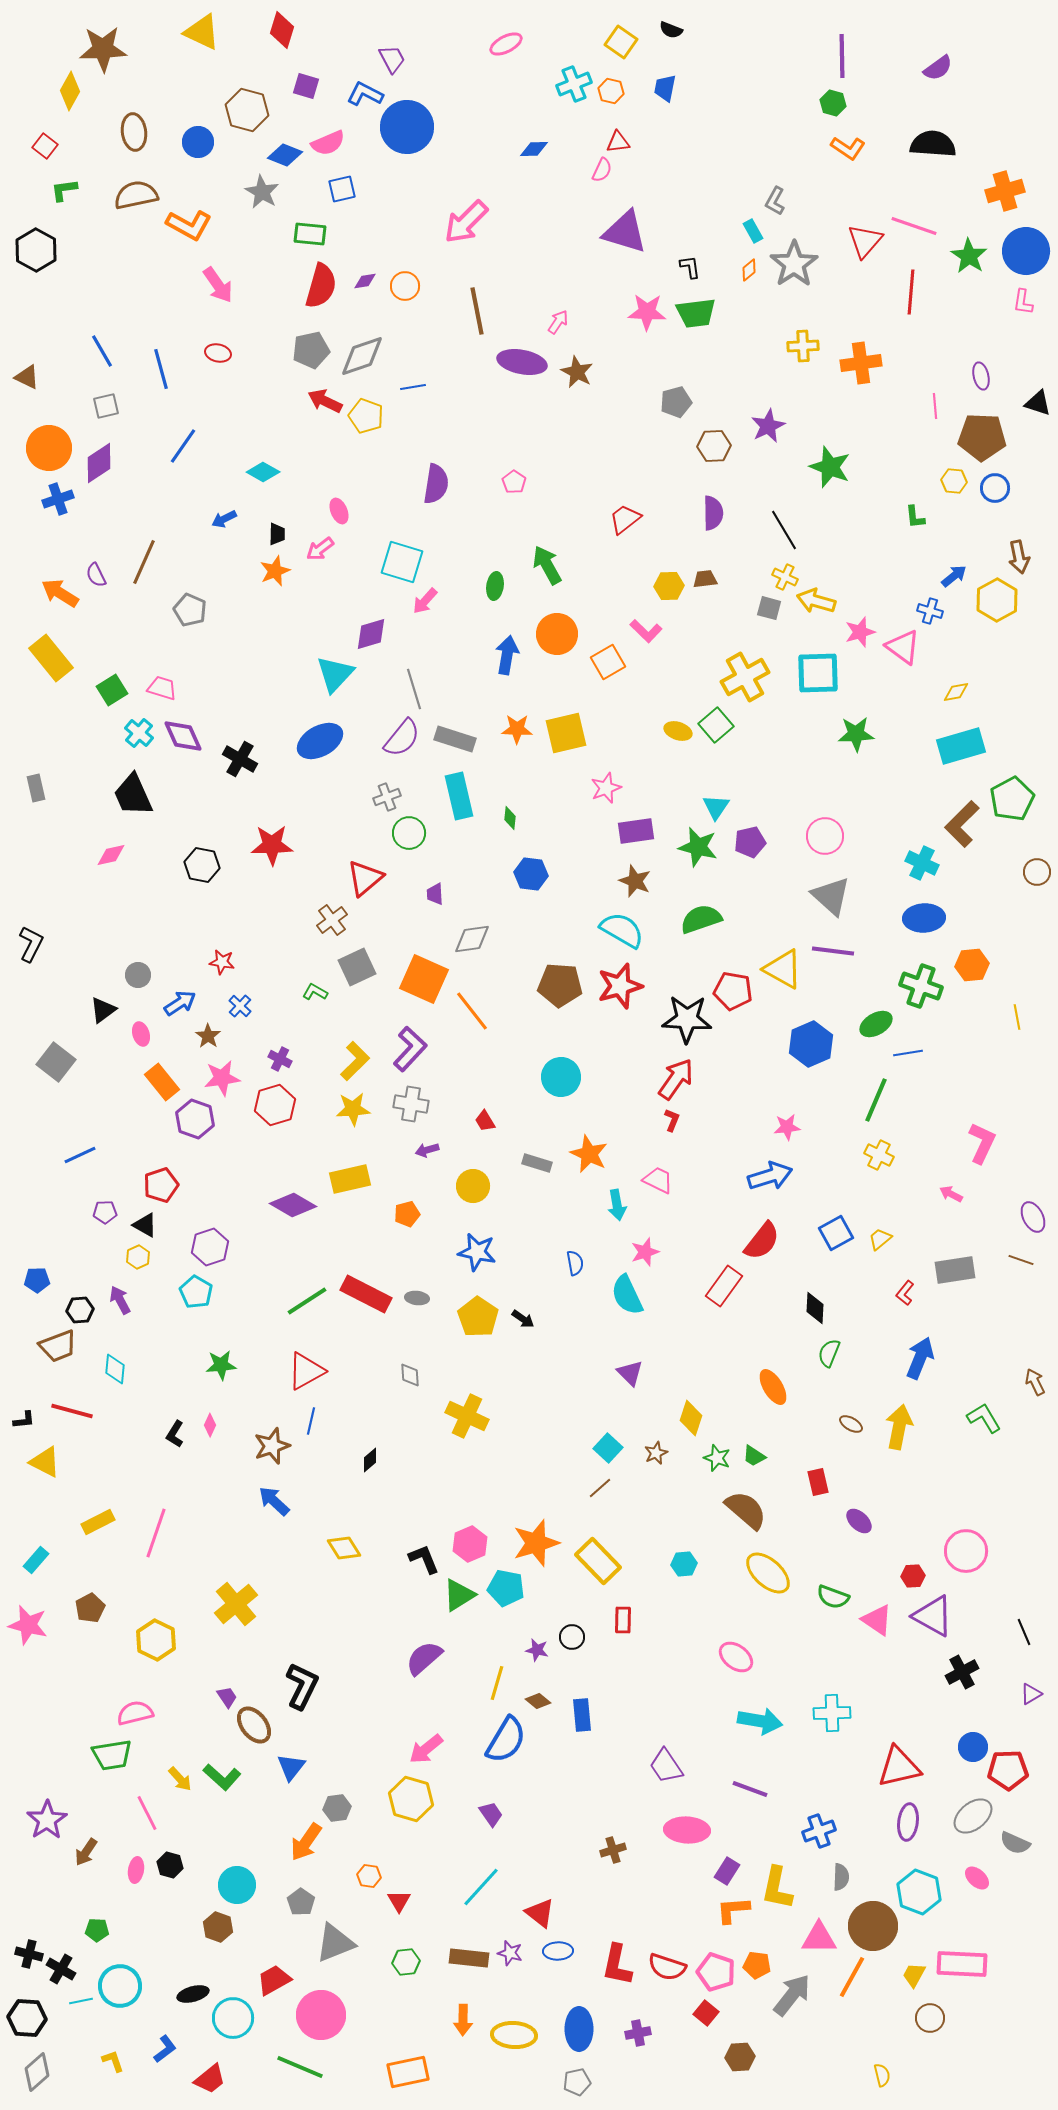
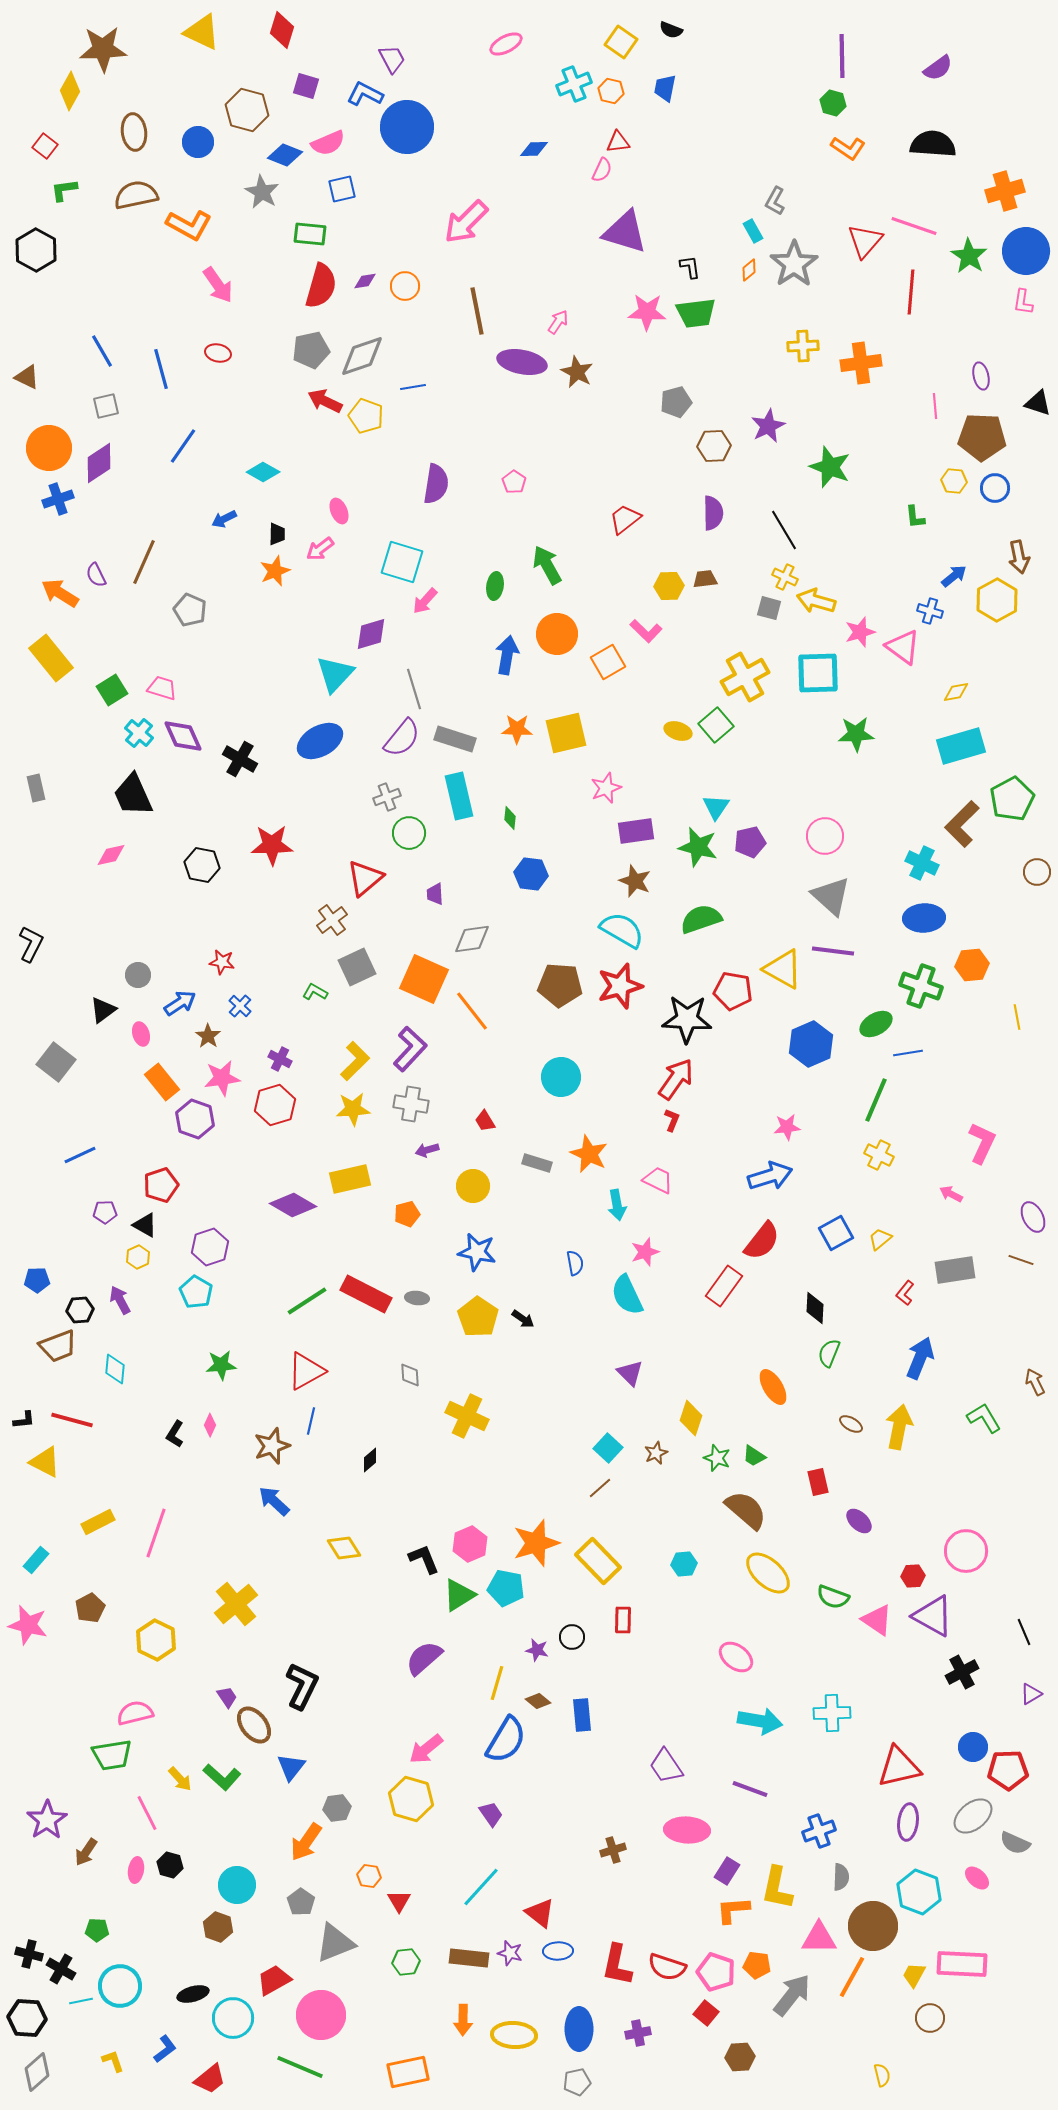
red line at (72, 1411): moved 9 px down
